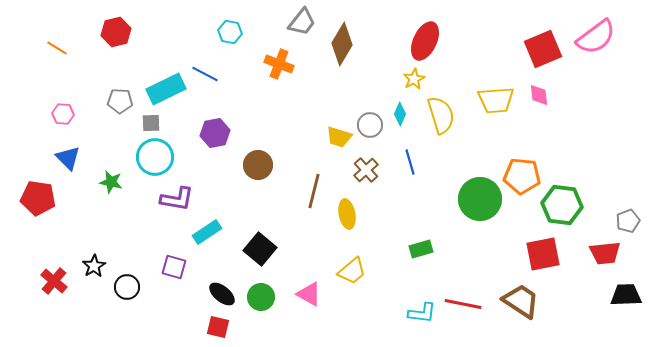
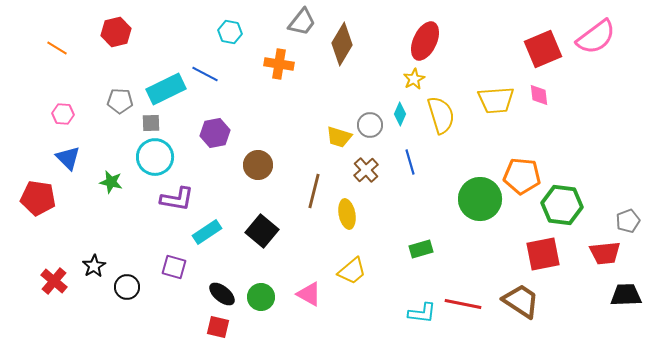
orange cross at (279, 64): rotated 12 degrees counterclockwise
black square at (260, 249): moved 2 px right, 18 px up
